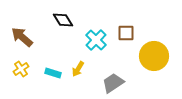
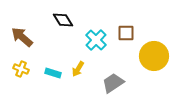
yellow cross: rotated 35 degrees counterclockwise
